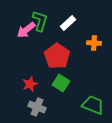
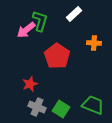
white rectangle: moved 6 px right, 9 px up
green square: moved 26 px down
